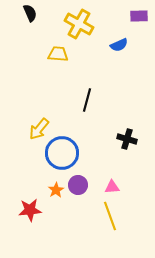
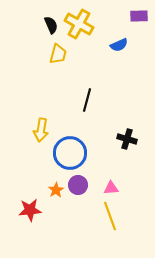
black semicircle: moved 21 px right, 12 px down
yellow trapezoid: rotated 100 degrees clockwise
yellow arrow: moved 2 px right, 1 px down; rotated 30 degrees counterclockwise
blue circle: moved 8 px right
pink triangle: moved 1 px left, 1 px down
